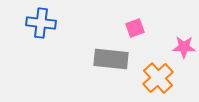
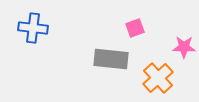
blue cross: moved 8 px left, 5 px down
